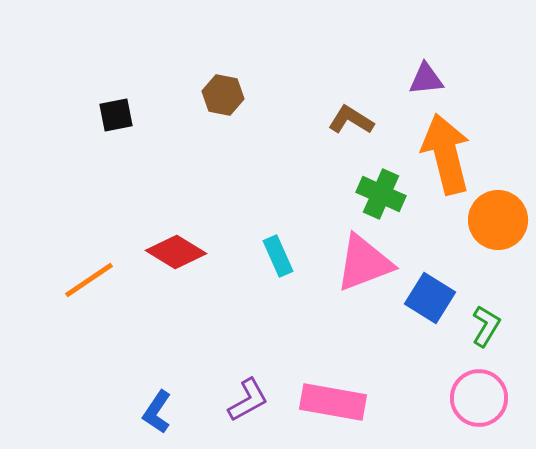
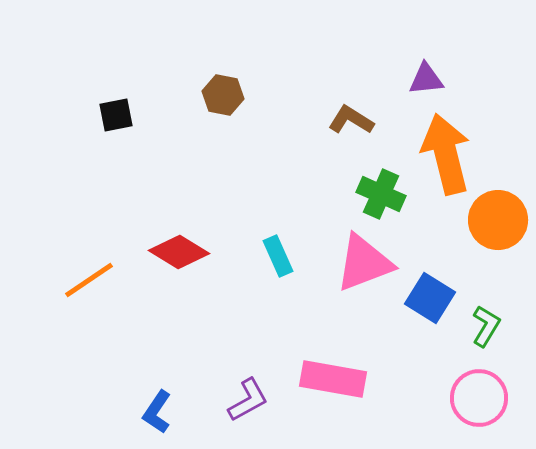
red diamond: moved 3 px right
pink rectangle: moved 23 px up
